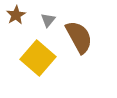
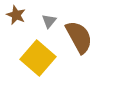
brown star: rotated 18 degrees counterclockwise
gray triangle: moved 1 px right, 1 px down
